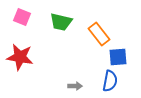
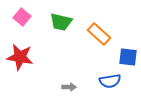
pink square: rotated 18 degrees clockwise
orange rectangle: rotated 10 degrees counterclockwise
blue square: moved 10 px right; rotated 12 degrees clockwise
blue semicircle: rotated 70 degrees clockwise
gray arrow: moved 6 px left, 1 px down
